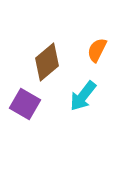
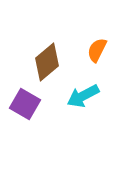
cyan arrow: rotated 24 degrees clockwise
